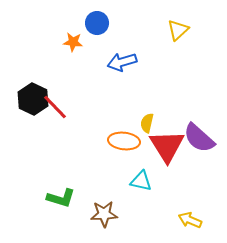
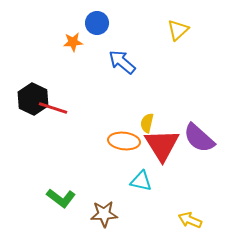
orange star: rotated 12 degrees counterclockwise
blue arrow: rotated 56 degrees clockwise
red line: moved 2 px left, 1 px down; rotated 28 degrees counterclockwise
red triangle: moved 5 px left, 1 px up
green L-shape: rotated 20 degrees clockwise
